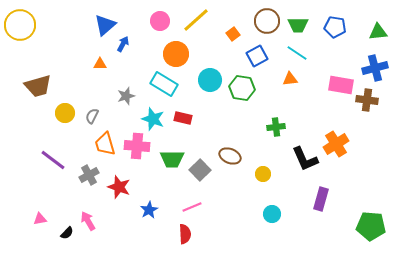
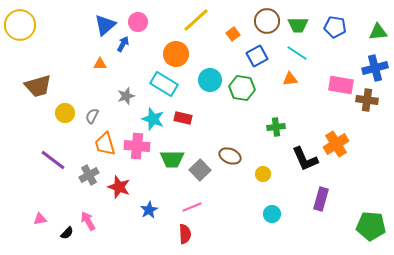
pink circle at (160, 21): moved 22 px left, 1 px down
